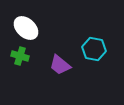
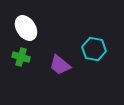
white ellipse: rotated 15 degrees clockwise
green cross: moved 1 px right, 1 px down
